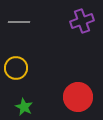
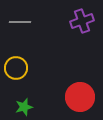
gray line: moved 1 px right
red circle: moved 2 px right
green star: rotated 30 degrees clockwise
